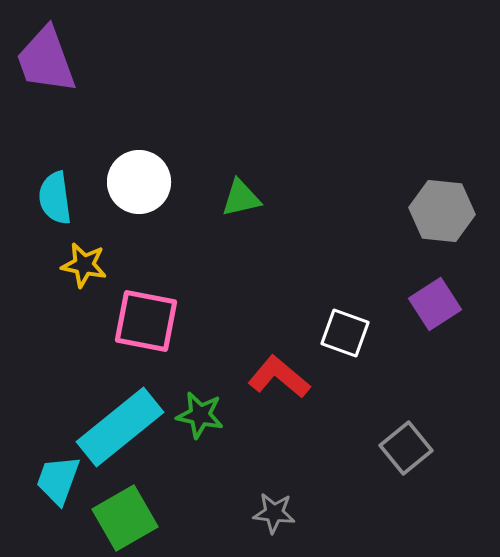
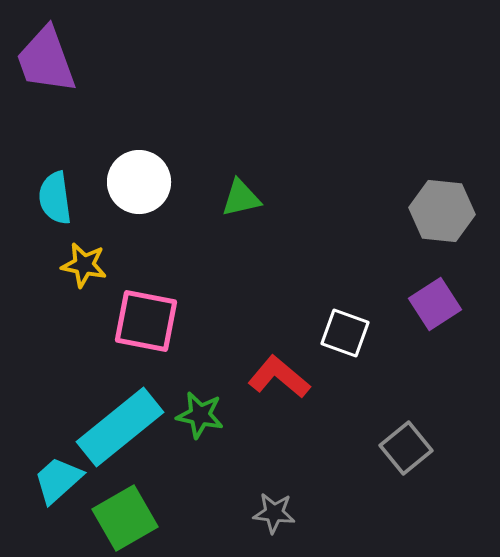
cyan trapezoid: rotated 28 degrees clockwise
